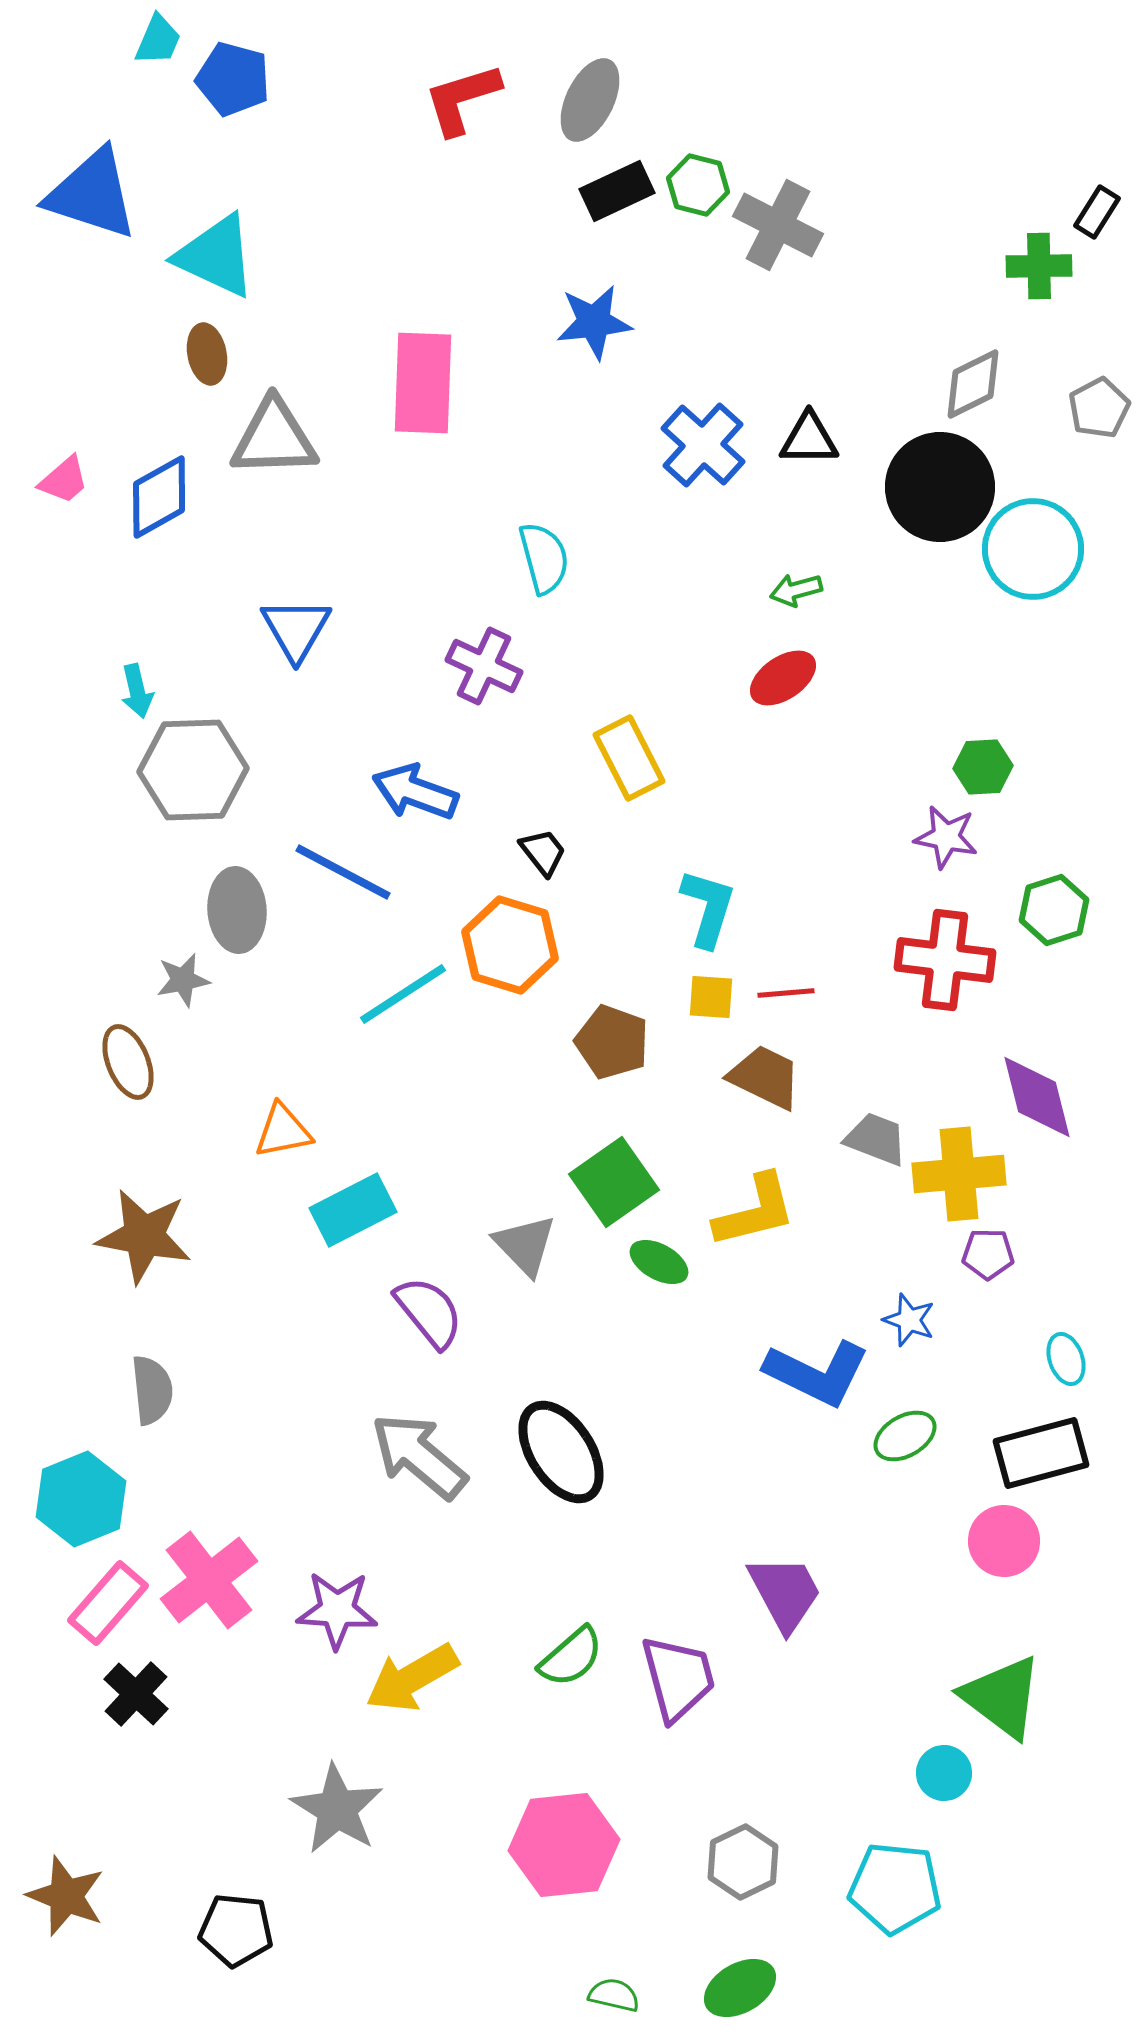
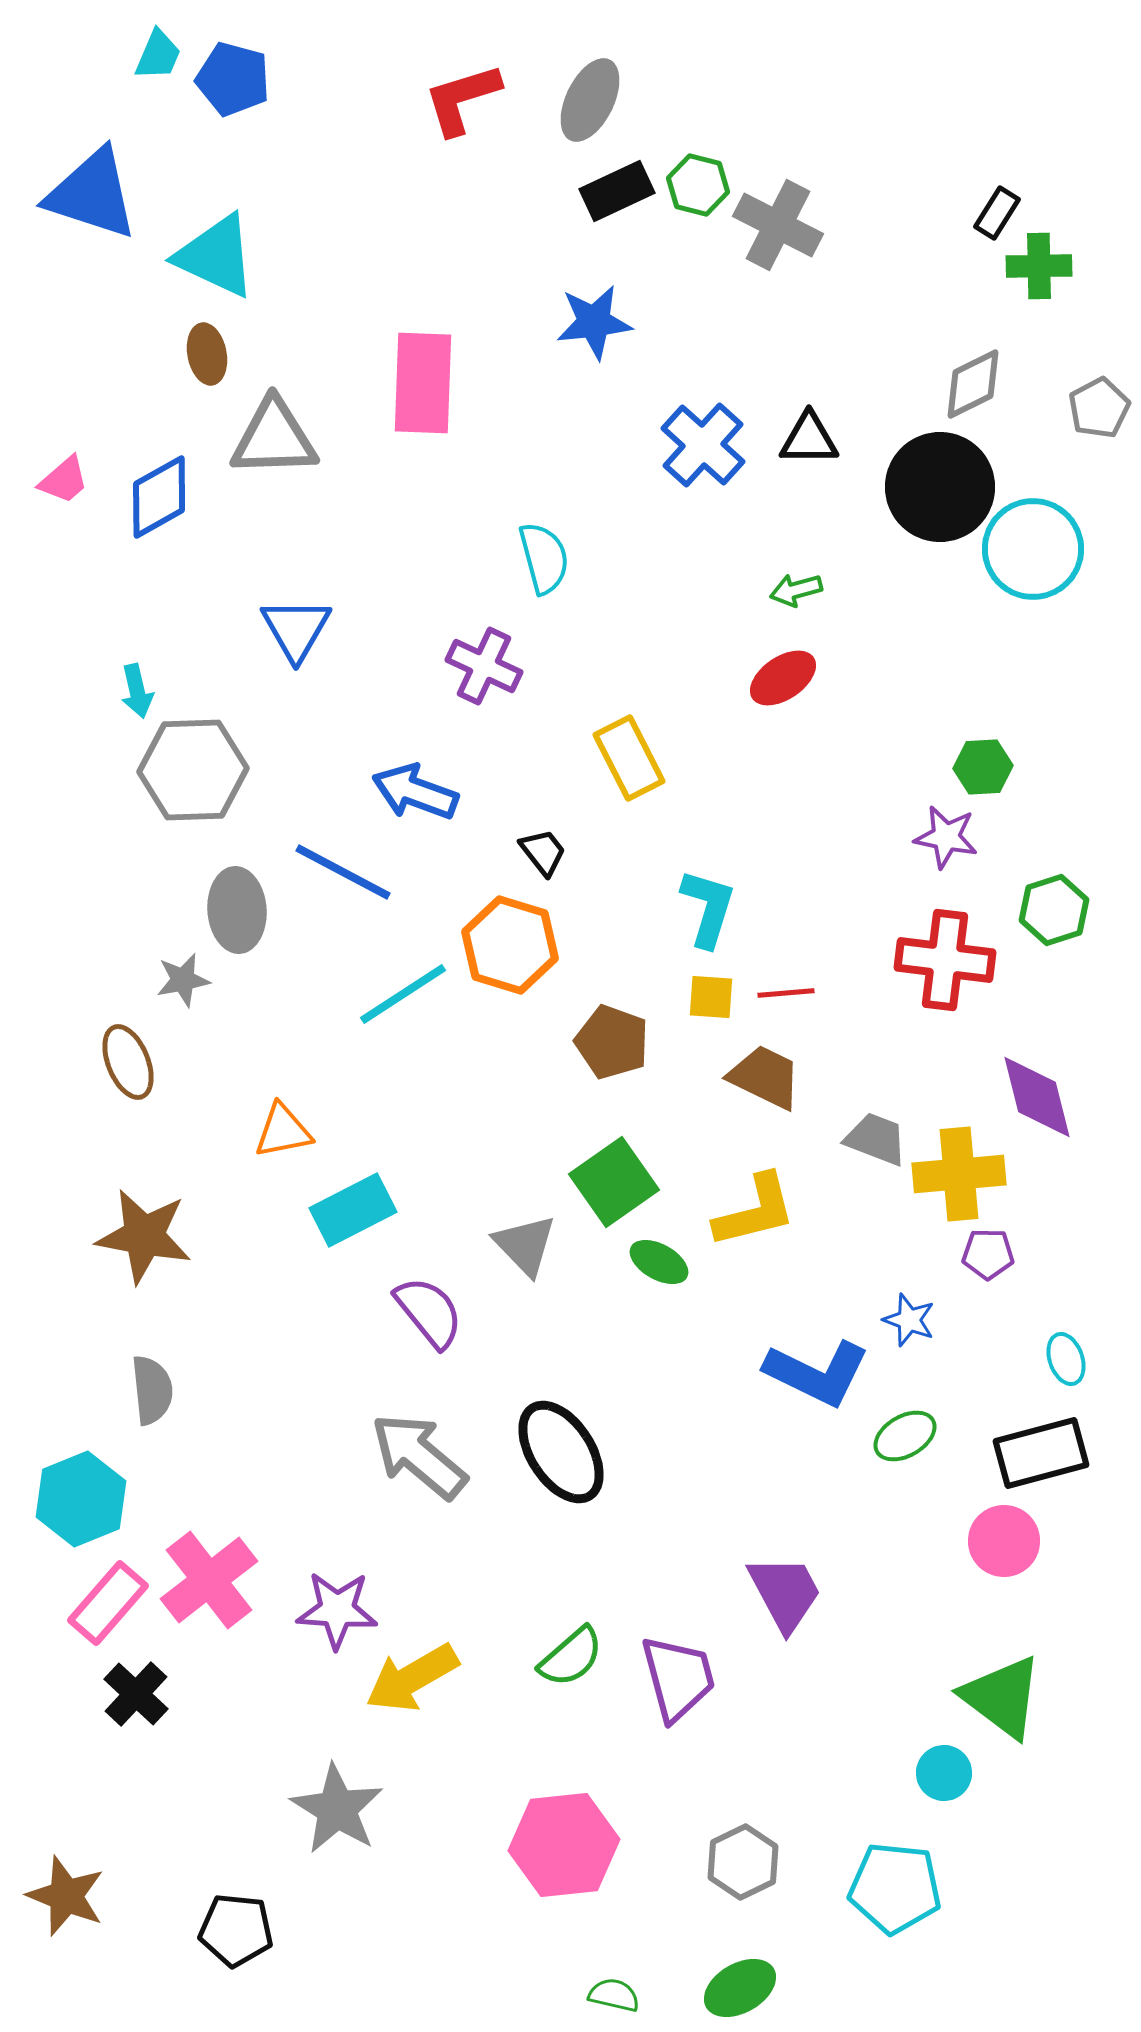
cyan trapezoid at (158, 40): moved 15 px down
black rectangle at (1097, 212): moved 100 px left, 1 px down
